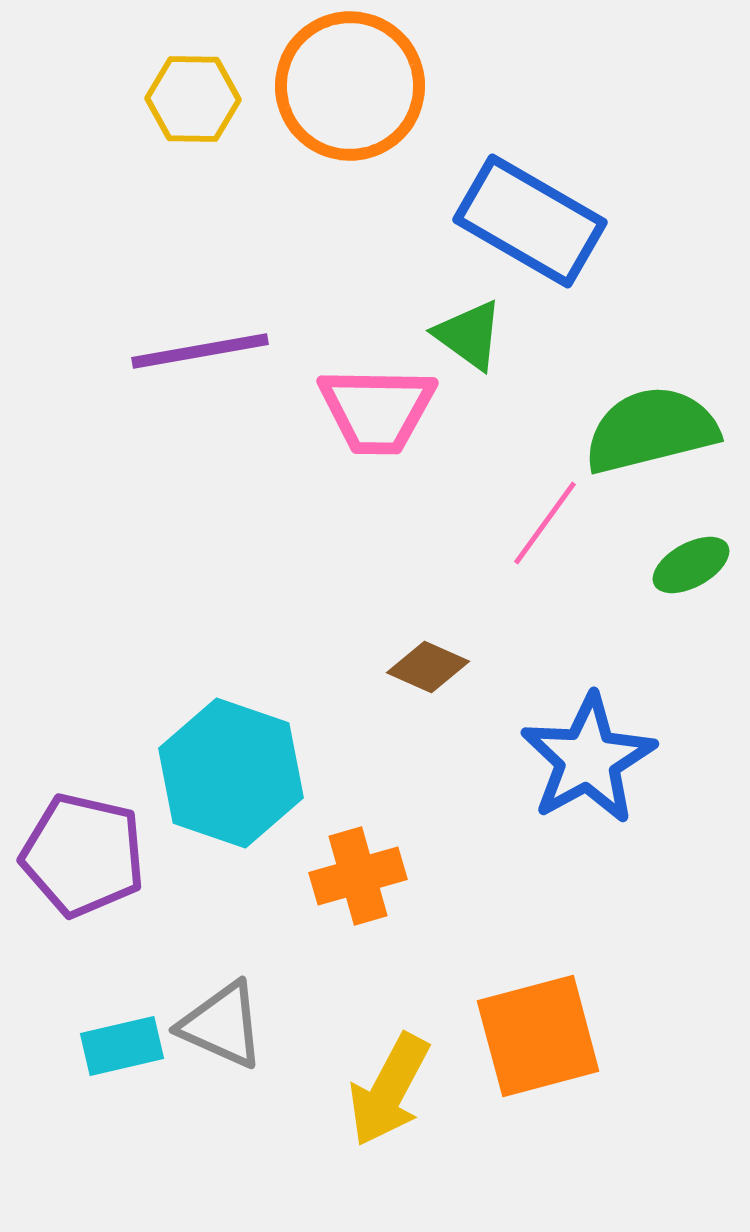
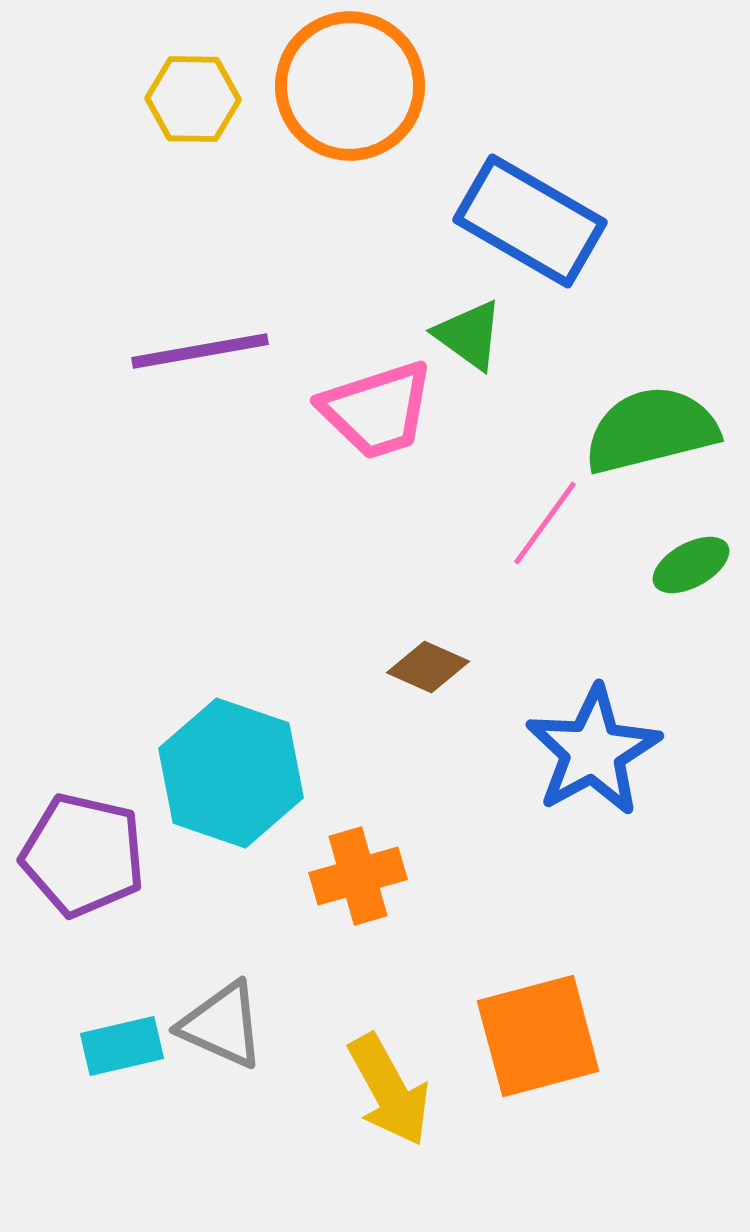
pink trapezoid: rotated 19 degrees counterclockwise
blue star: moved 5 px right, 8 px up
yellow arrow: rotated 57 degrees counterclockwise
